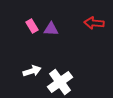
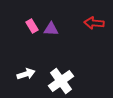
white arrow: moved 6 px left, 3 px down
white cross: moved 1 px right, 1 px up
